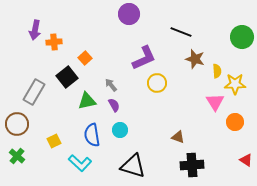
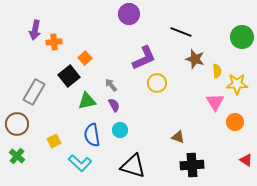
black square: moved 2 px right, 1 px up
yellow star: moved 2 px right
